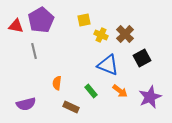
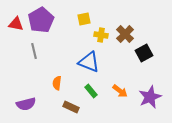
yellow square: moved 1 px up
red triangle: moved 2 px up
yellow cross: rotated 16 degrees counterclockwise
black square: moved 2 px right, 5 px up
blue triangle: moved 19 px left, 3 px up
